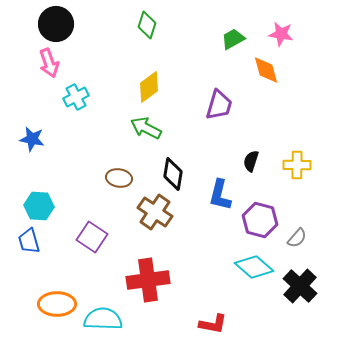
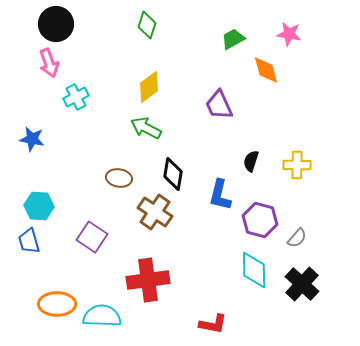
pink star: moved 8 px right
purple trapezoid: rotated 140 degrees clockwise
cyan diamond: moved 3 px down; rotated 48 degrees clockwise
black cross: moved 2 px right, 2 px up
cyan semicircle: moved 1 px left, 3 px up
